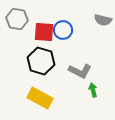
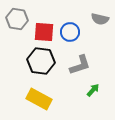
gray semicircle: moved 3 px left, 1 px up
blue circle: moved 7 px right, 2 px down
black hexagon: rotated 8 degrees counterclockwise
gray L-shape: moved 6 px up; rotated 45 degrees counterclockwise
green arrow: rotated 56 degrees clockwise
yellow rectangle: moved 1 px left, 1 px down
